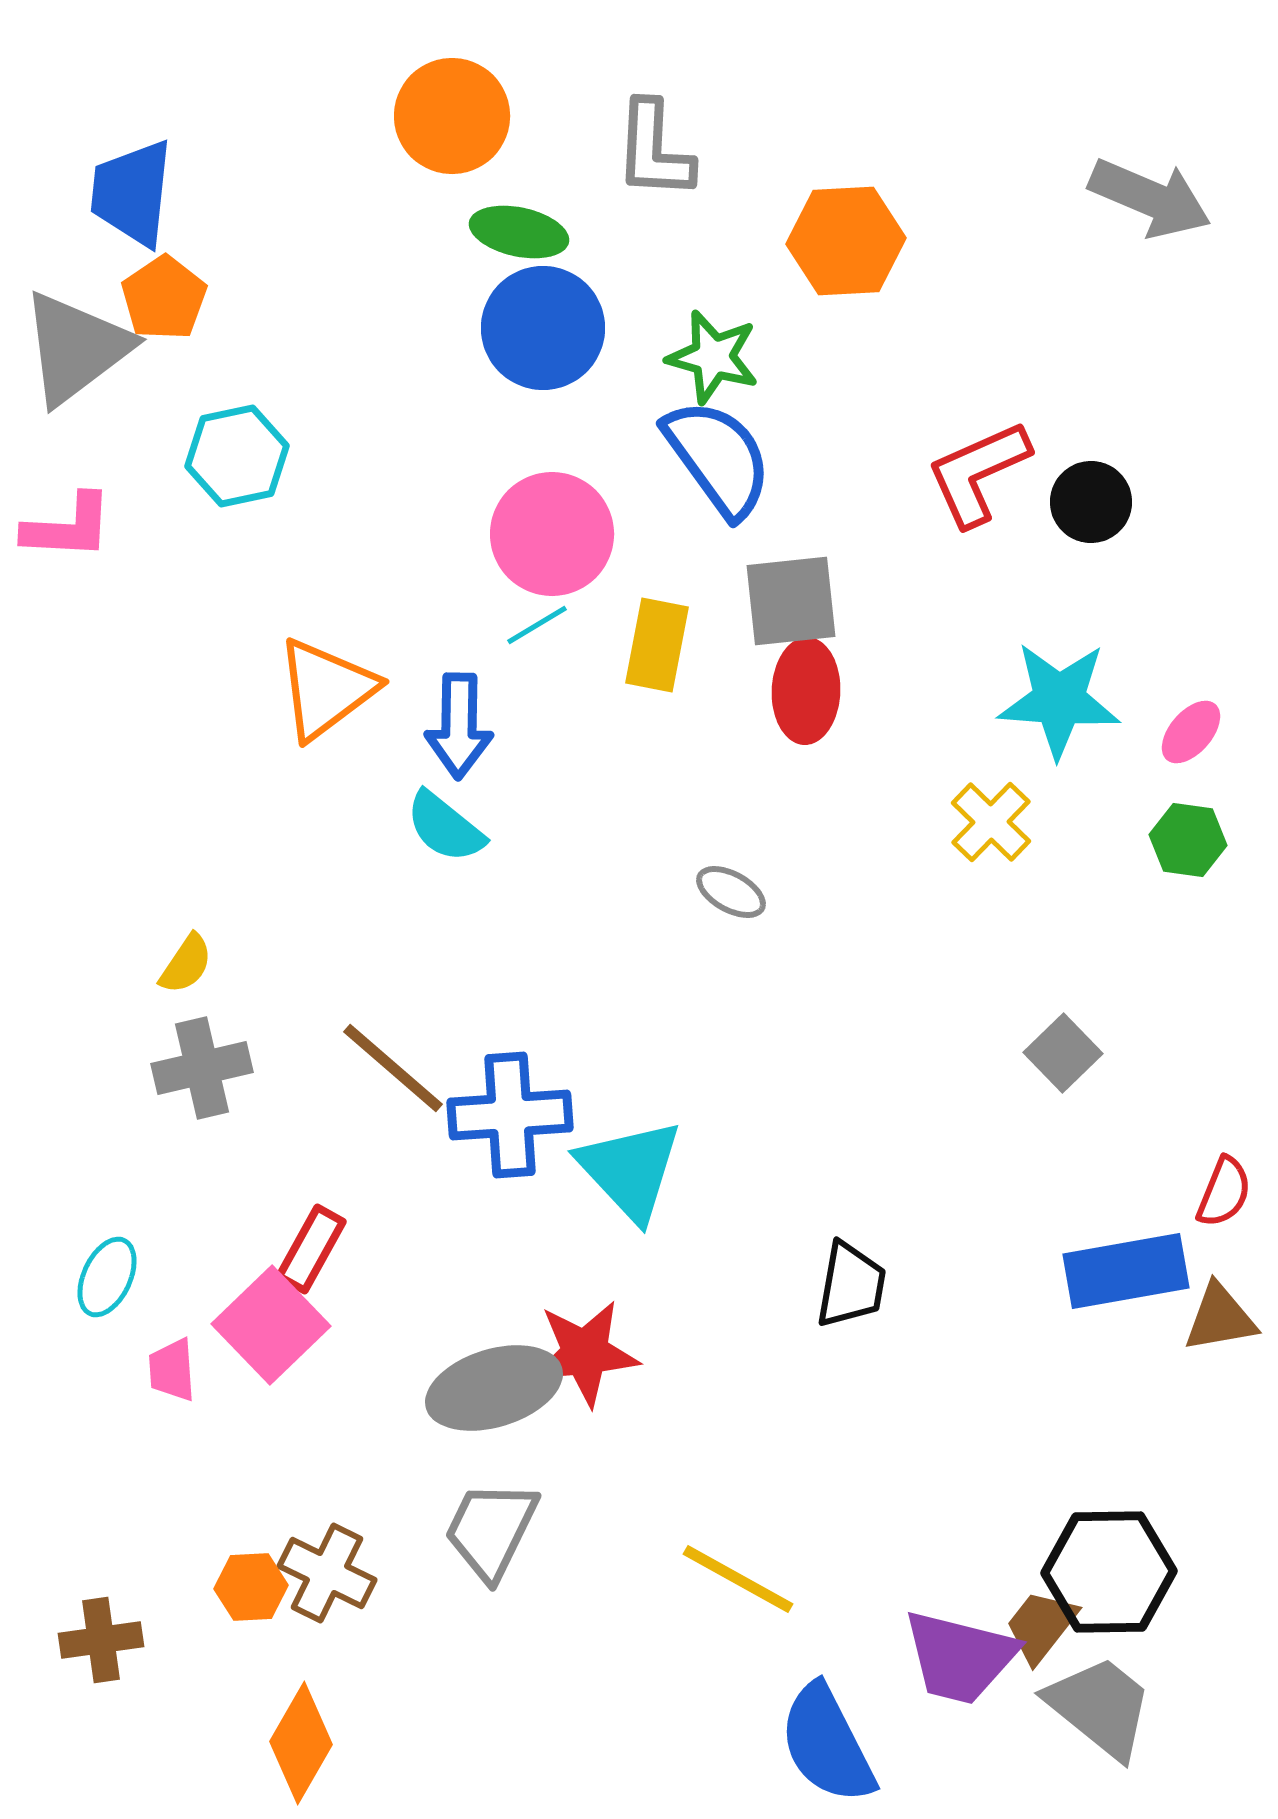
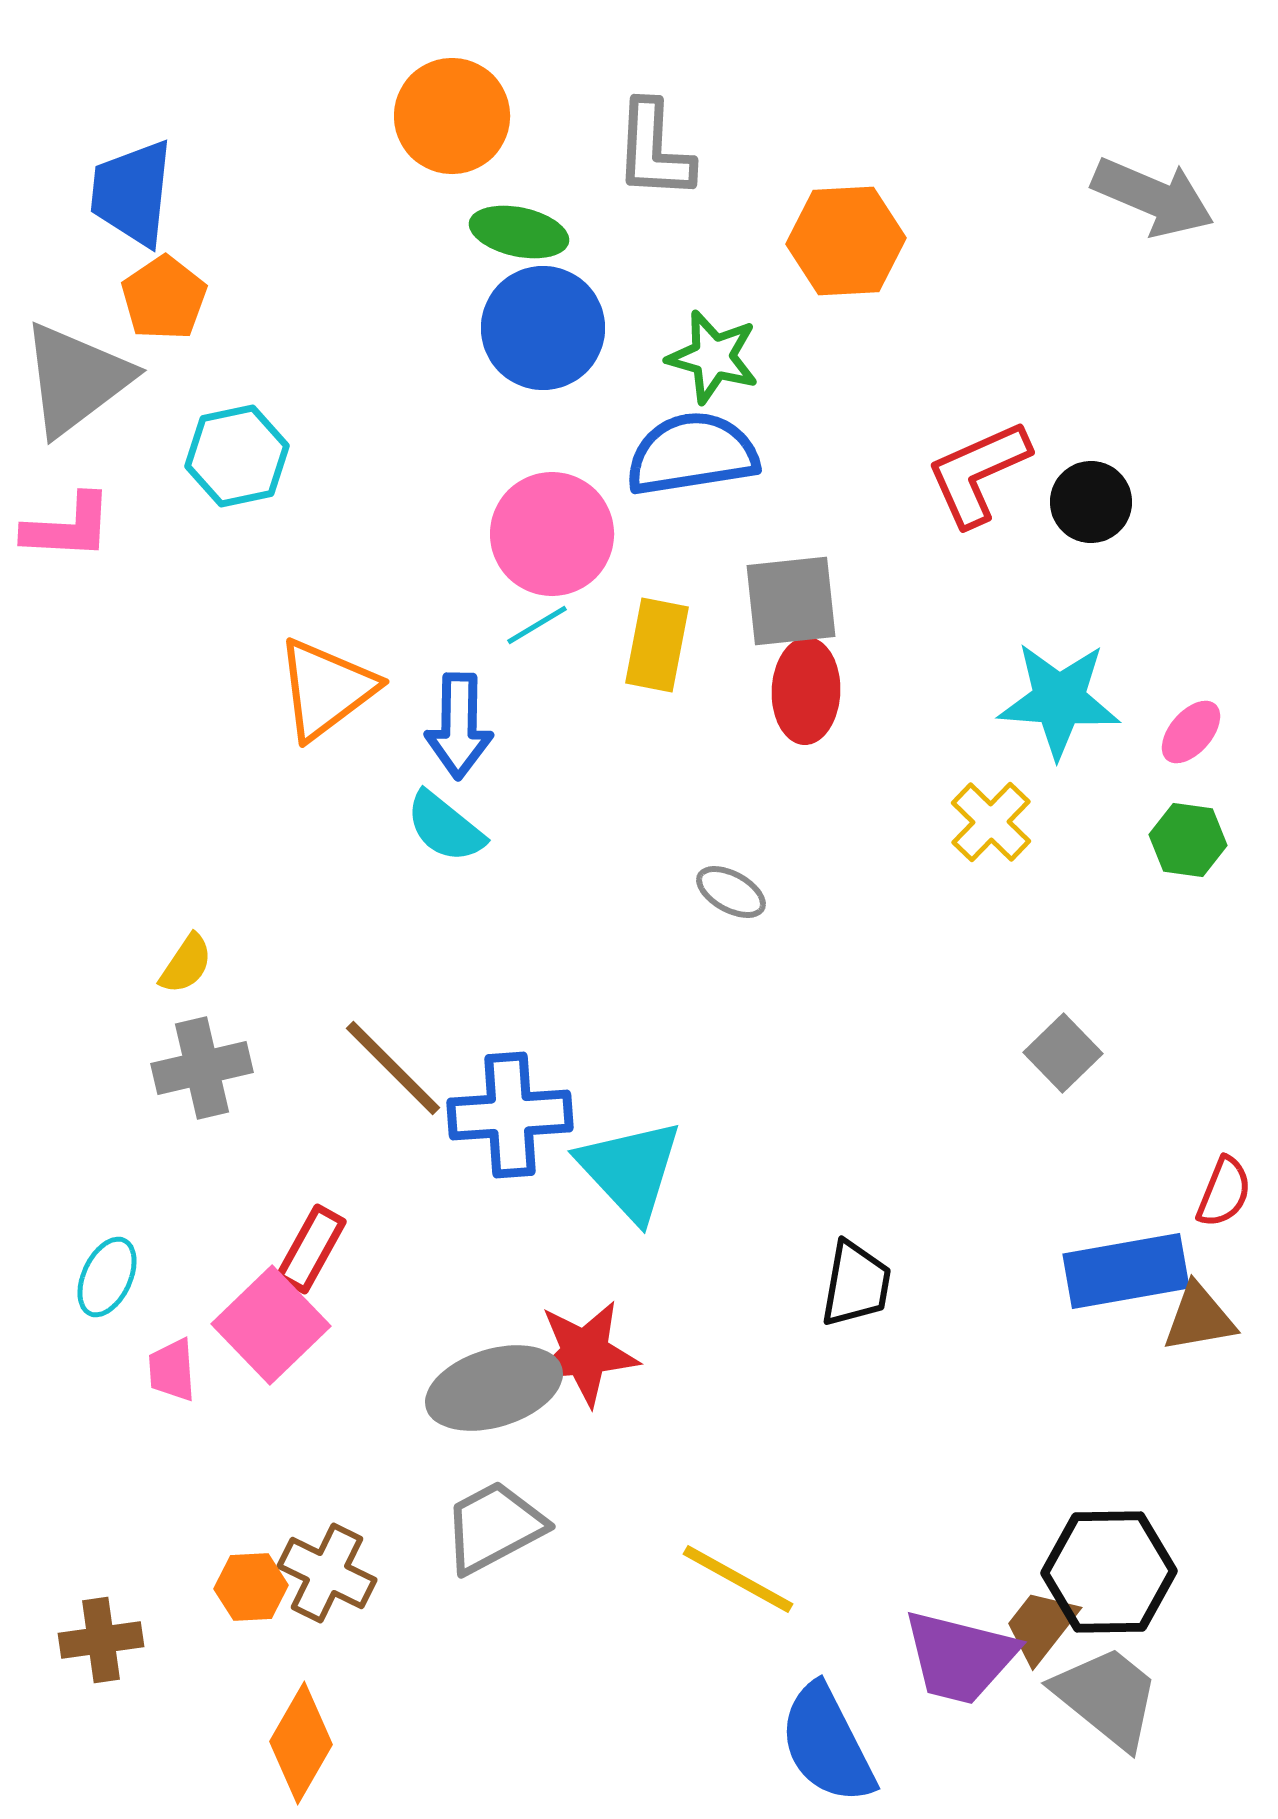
gray arrow at (1150, 198): moved 3 px right, 1 px up
gray triangle at (76, 348): moved 31 px down
blue semicircle at (718, 458): moved 26 px left, 4 px up; rotated 63 degrees counterclockwise
brown line at (393, 1068): rotated 4 degrees clockwise
black trapezoid at (851, 1285): moved 5 px right, 1 px up
brown triangle at (1220, 1318): moved 21 px left
gray trapezoid at (491, 1530): moved 3 px right, 3 px up; rotated 36 degrees clockwise
gray trapezoid at (1100, 1707): moved 7 px right, 10 px up
